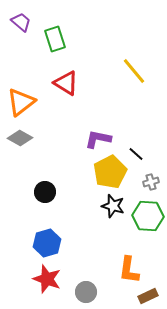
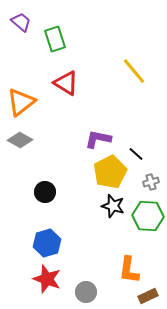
gray diamond: moved 2 px down
